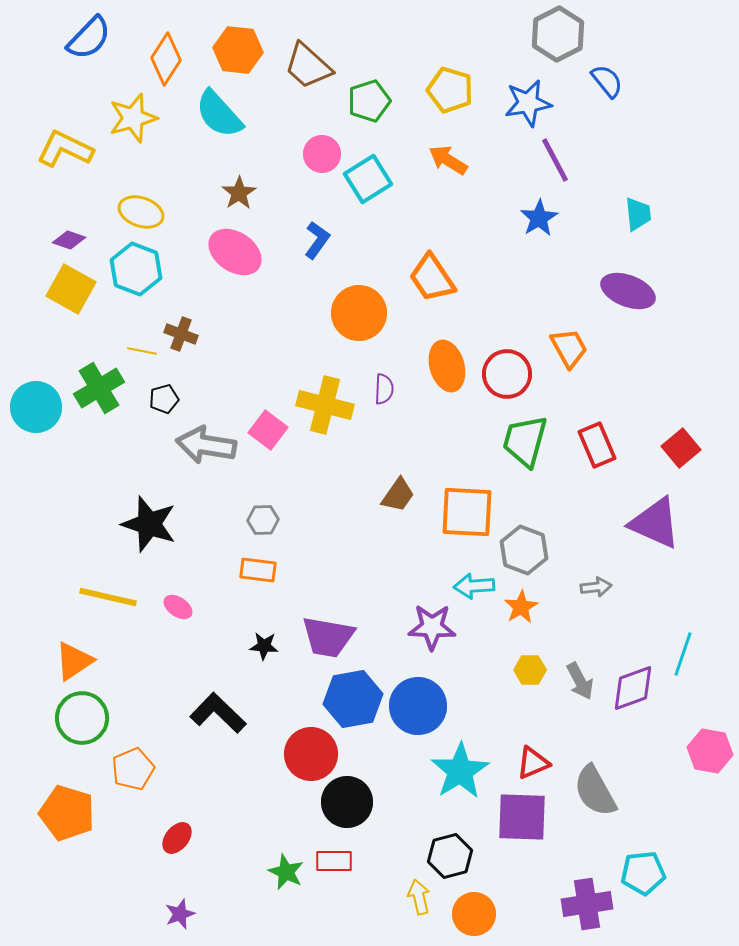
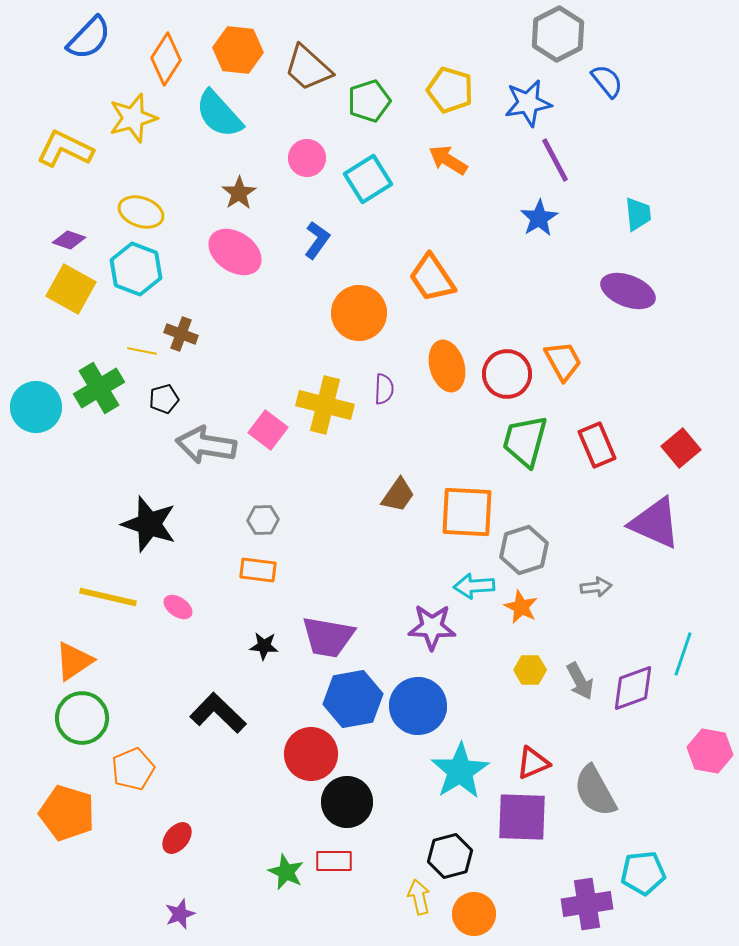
brown trapezoid at (308, 66): moved 2 px down
pink circle at (322, 154): moved 15 px left, 4 px down
orange trapezoid at (569, 348): moved 6 px left, 13 px down
gray hexagon at (524, 550): rotated 21 degrees clockwise
orange star at (521, 607): rotated 16 degrees counterclockwise
